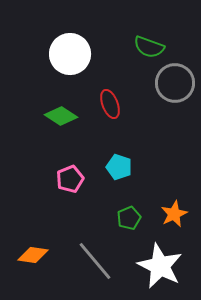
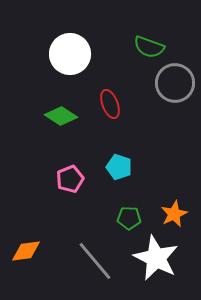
green pentagon: rotated 25 degrees clockwise
orange diamond: moved 7 px left, 4 px up; rotated 16 degrees counterclockwise
white star: moved 4 px left, 8 px up
